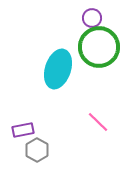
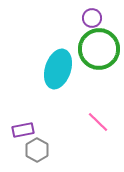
green circle: moved 2 px down
